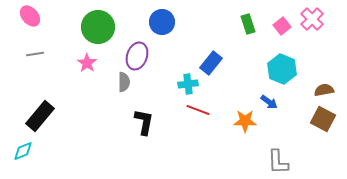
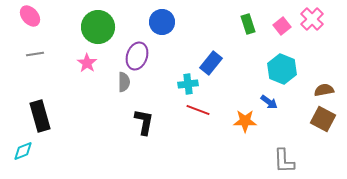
black rectangle: rotated 56 degrees counterclockwise
gray L-shape: moved 6 px right, 1 px up
